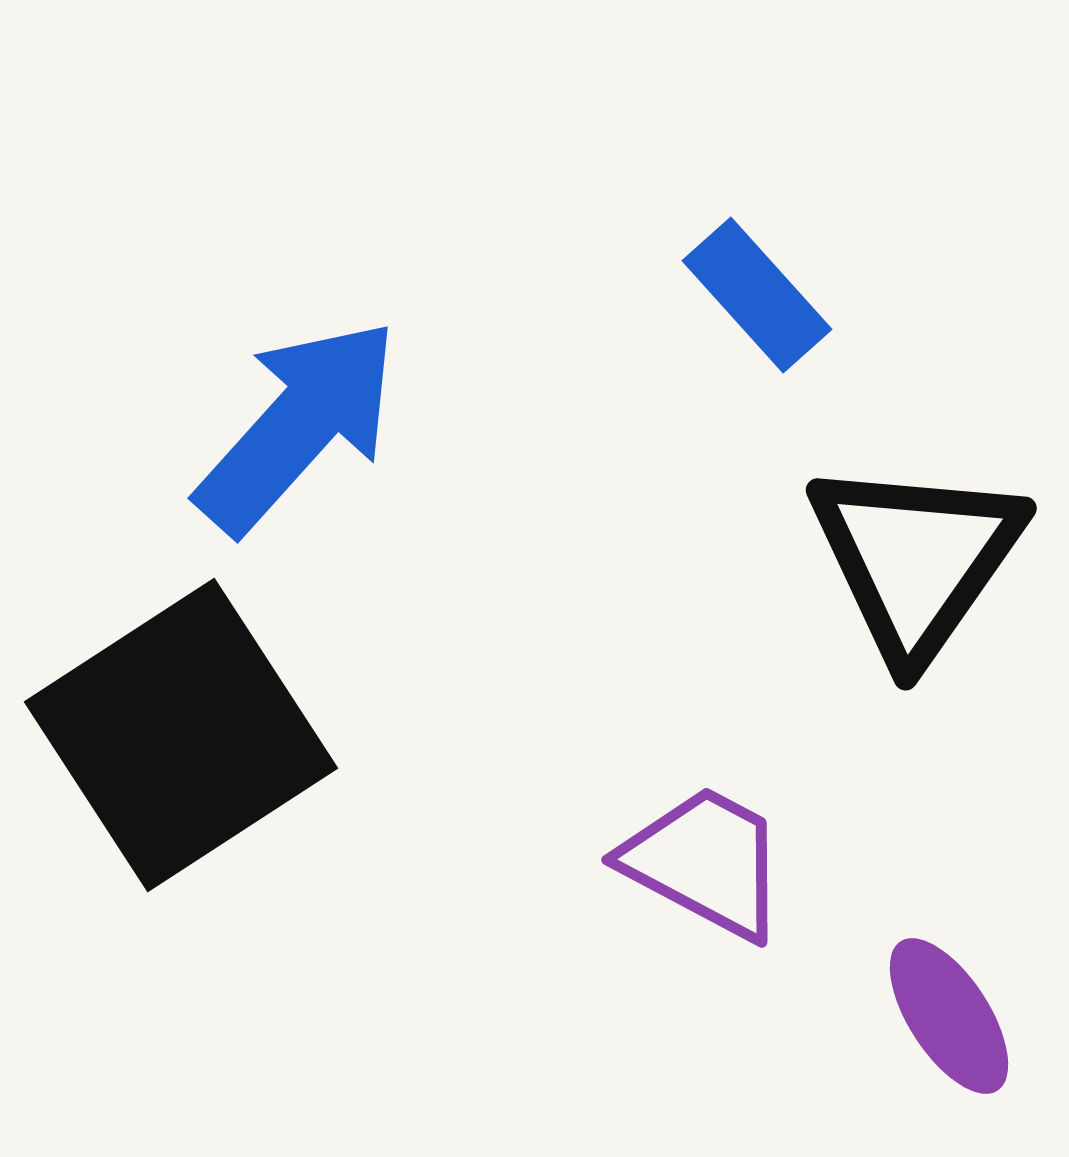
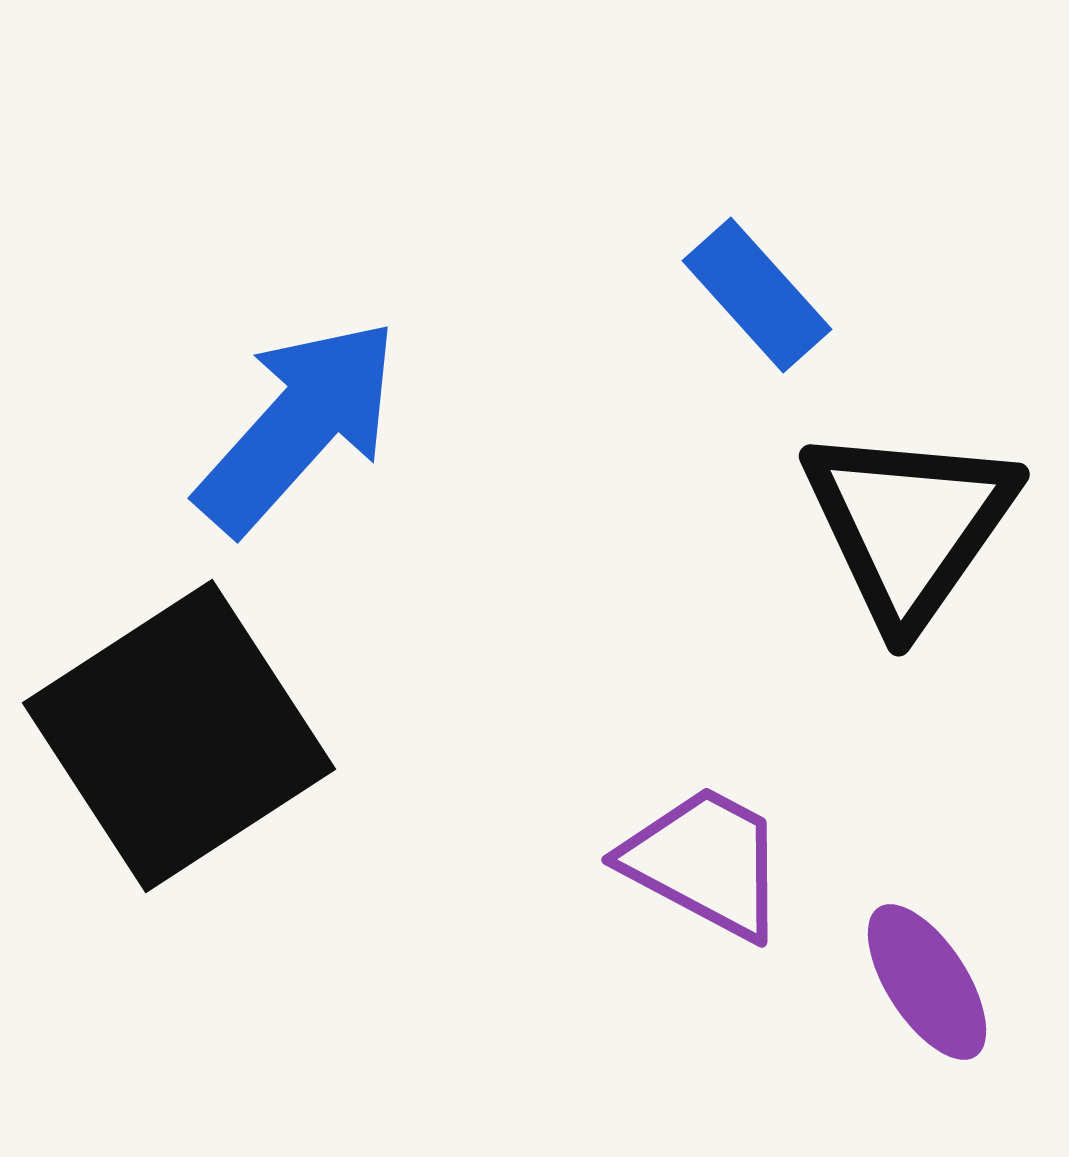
black triangle: moved 7 px left, 34 px up
black square: moved 2 px left, 1 px down
purple ellipse: moved 22 px left, 34 px up
